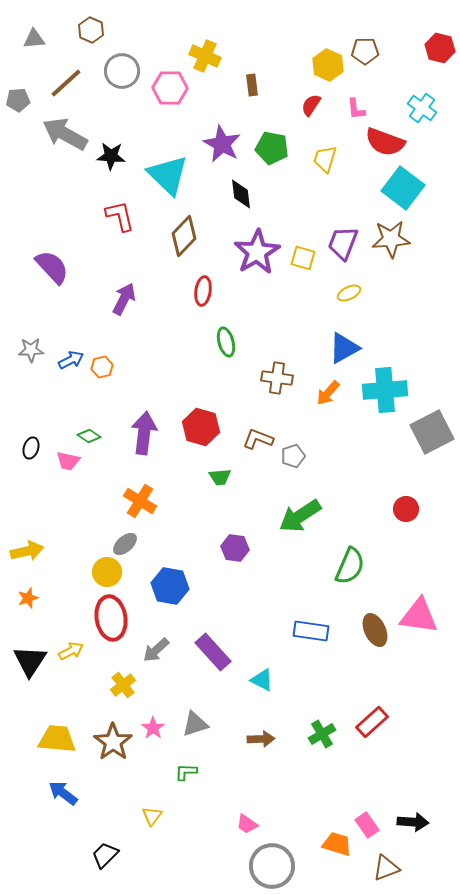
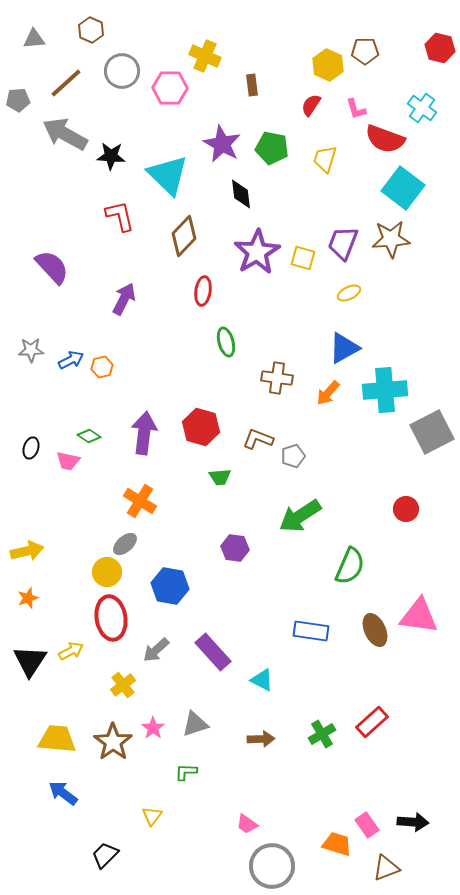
pink L-shape at (356, 109): rotated 10 degrees counterclockwise
red semicircle at (385, 142): moved 3 px up
